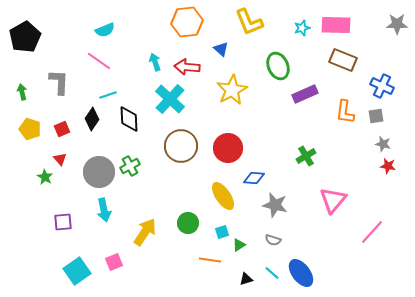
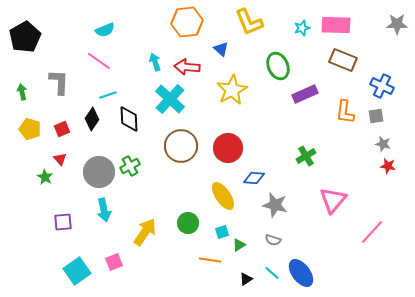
black triangle at (246, 279): rotated 16 degrees counterclockwise
